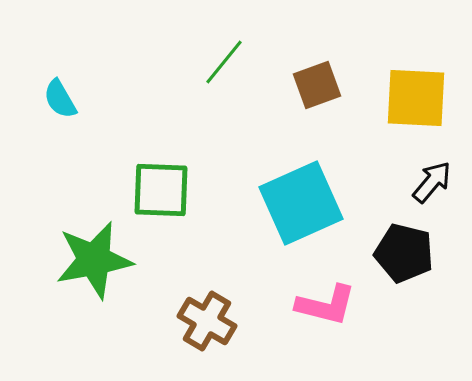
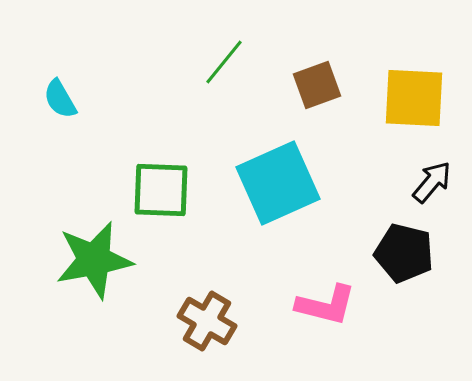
yellow square: moved 2 px left
cyan square: moved 23 px left, 20 px up
